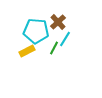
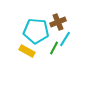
brown cross: rotated 21 degrees clockwise
yellow rectangle: rotated 56 degrees clockwise
